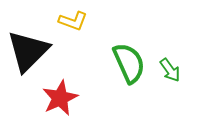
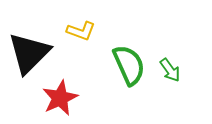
yellow L-shape: moved 8 px right, 10 px down
black triangle: moved 1 px right, 2 px down
green semicircle: moved 2 px down
